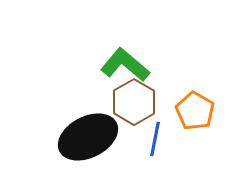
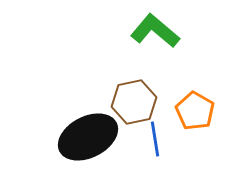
green L-shape: moved 30 px right, 34 px up
brown hexagon: rotated 18 degrees clockwise
blue line: rotated 20 degrees counterclockwise
